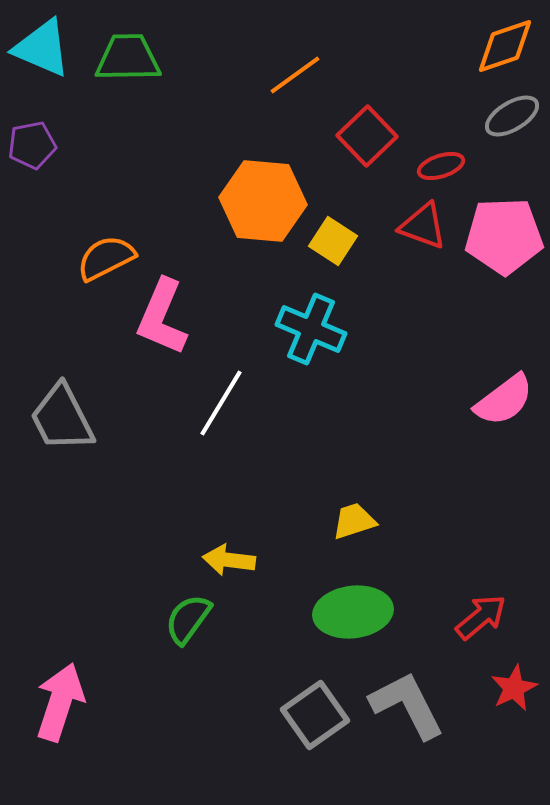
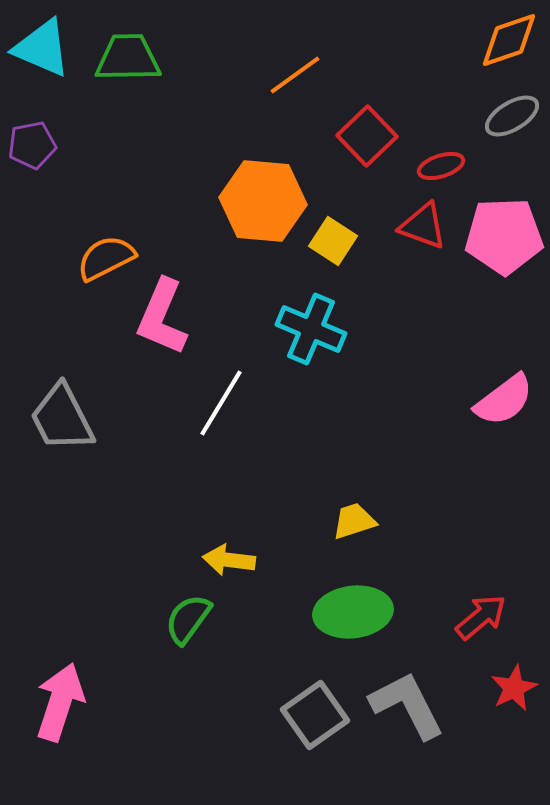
orange diamond: moved 4 px right, 6 px up
